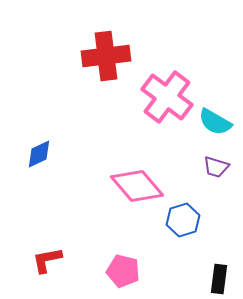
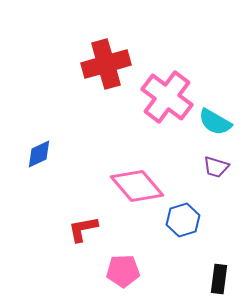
red cross: moved 8 px down; rotated 9 degrees counterclockwise
red L-shape: moved 36 px right, 31 px up
pink pentagon: rotated 16 degrees counterclockwise
